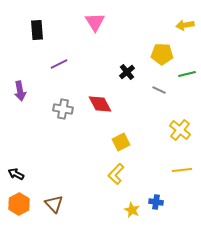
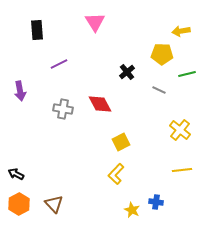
yellow arrow: moved 4 px left, 6 px down
